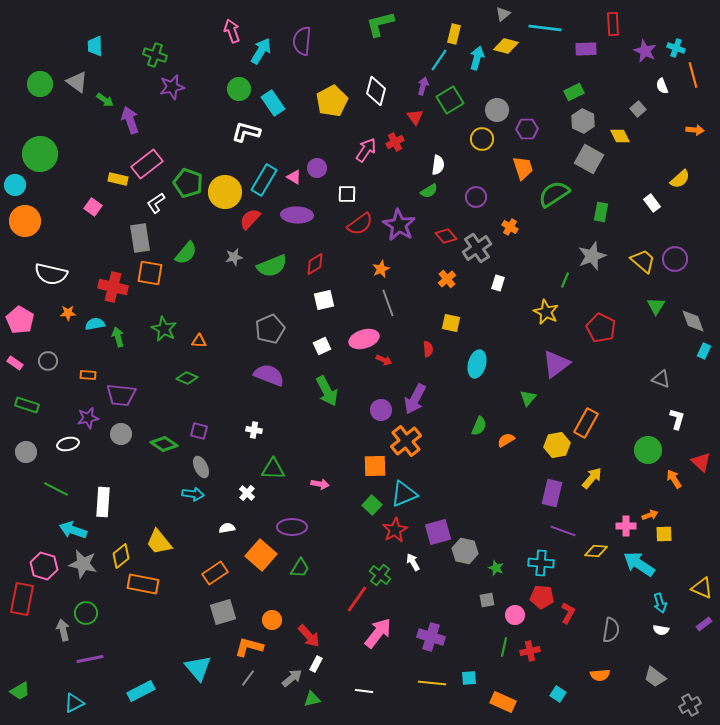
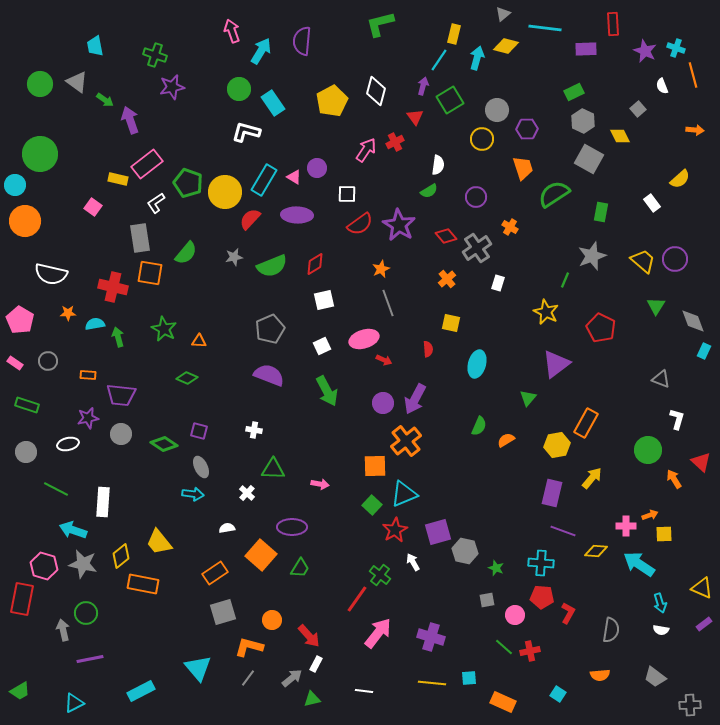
cyan trapezoid at (95, 46): rotated 10 degrees counterclockwise
purple circle at (381, 410): moved 2 px right, 7 px up
green line at (504, 647): rotated 60 degrees counterclockwise
gray cross at (690, 705): rotated 25 degrees clockwise
